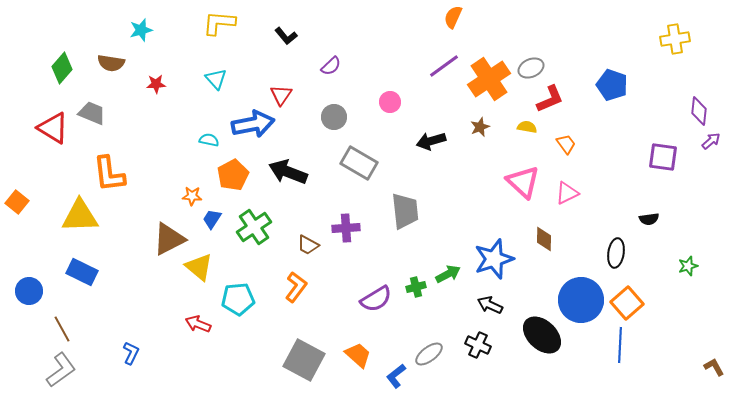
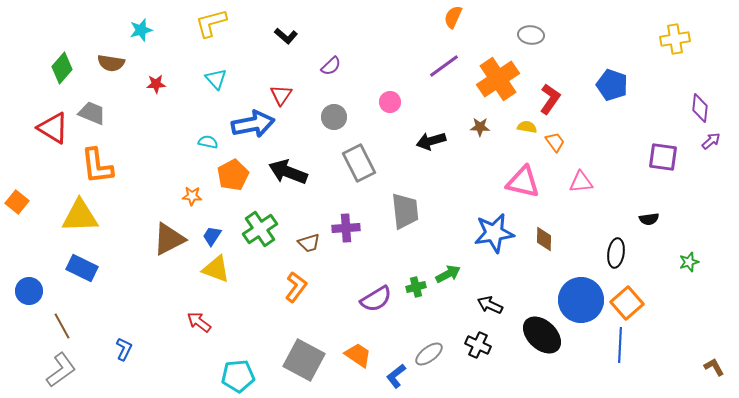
yellow L-shape at (219, 23): moved 8 px left; rotated 20 degrees counterclockwise
black L-shape at (286, 36): rotated 10 degrees counterclockwise
gray ellipse at (531, 68): moved 33 px up; rotated 30 degrees clockwise
orange cross at (489, 79): moved 9 px right
red L-shape at (550, 99): rotated 32 degrees counterclockwise
purple diamond at (699, 111): moved 1 px right, 3 px up
brown star at (480, 127): rotated 24 degrees clockwise
cyan semicircle at (209, 140): moved 1 px left, 2 px down
orange trapezoid at (566, 144): moved 11 px left, 2 px up
gray rectangle at (359, 163): rotated 33 degrees clockwise
orange L-shape at (109, 174): moved 12 px left, 8 px up
pink triangle at (523, 182): rotated 30 degrees counterclockwise
pink triangle at (567, 193): moved 14 px right, 11 px up; rotated 20 degrees clockwise
blue trapezoid at (212, 219): moved 17 px down
green cross at (254, 227): moved 6 px right, 2 px down
brown trapezoid at (308, 245): moved 1 px right, 2 px up; rotated 45 degrees counterclockwise
blue star at (494, 259): moved 26 px up; rotated 9 degrees clockwise
green star at (688, 266): moved 1 px right, 4 px up
yellow triangle at (199, 267): moved 17 px right, 2 px down; rotated 20 degrees counterclockwise
blue rectangle at (82, 272): moved 4 px up
cyan pentagon at (238, 299): moved 77 px down
red arrow at (198, 324): moved 1 px right, 2 px up; rotated 15 degrees clockwise
brown line at (62, 329): moved 3 px up
blue L-shape at (131, 353): moved 7 px left, 4 px up
orange trapezoid at (358, 355): rotated 8 degrees counterclockwise
